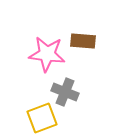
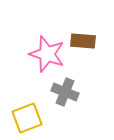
pink star: rotated 12 degrees clockwise
yellow square: moved 15 px left
